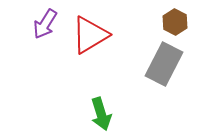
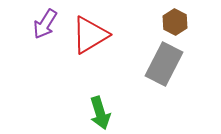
green arrow: moved 1 px left, 1 px up
